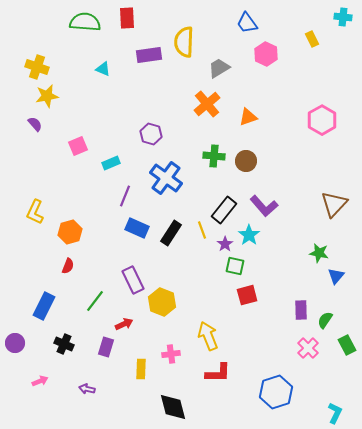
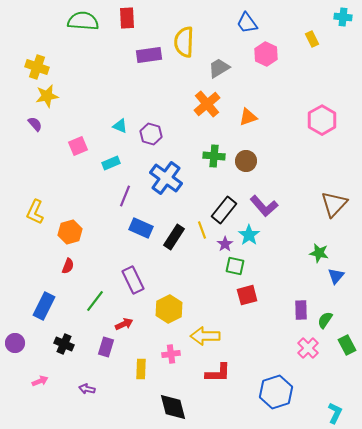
green semicircle at (85, 22): moved 2 px left, 1 px up
cyan triangle at (103, 69): moved 17 px right, 57 px down
blue rectangle at (137, 228): moved 4 px right
black rectangle at (171, 233): moved 3 px right, 4 px down
yellow hexagon at (162, 302): moved 7 px right, 7 px down; rotated 12 degrees clockwise
yellow arrow at (208, 336): moved 3 px left; rotated 68 degrees counterclockwise
